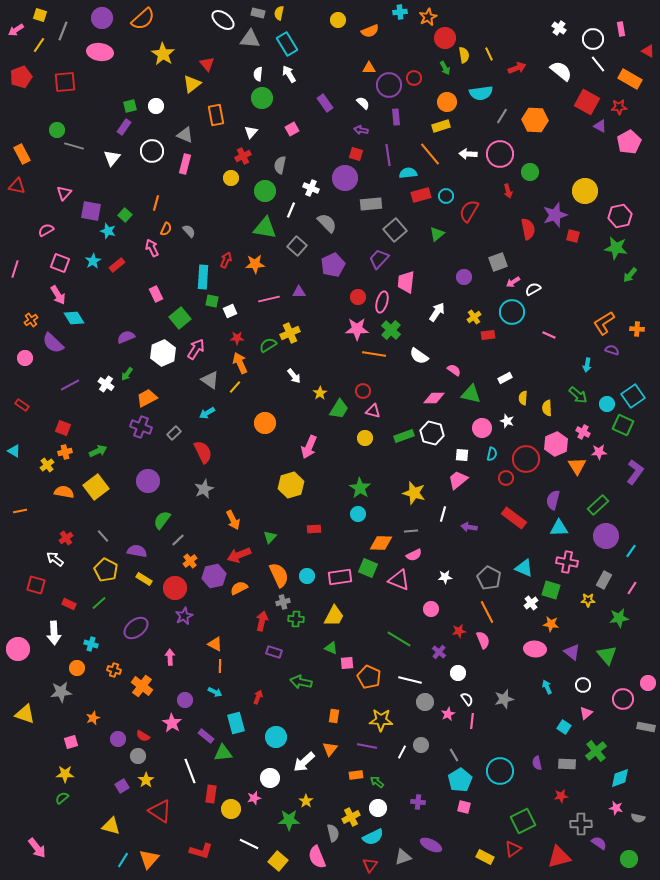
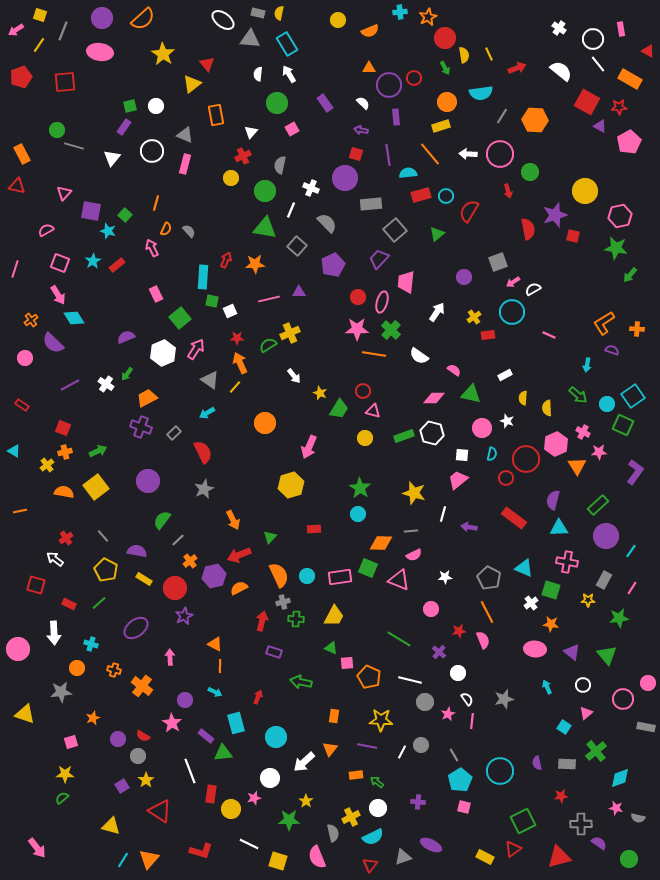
green circle at (262, 98): moved 15 px right, 5 px down
white rectangle at (505, 378): moved 3 px up
yellow star at (320, 393): rotated 16 degrees counterclockwise
yellow square at (278, 861): rotated 24 degrees counterclockwise
